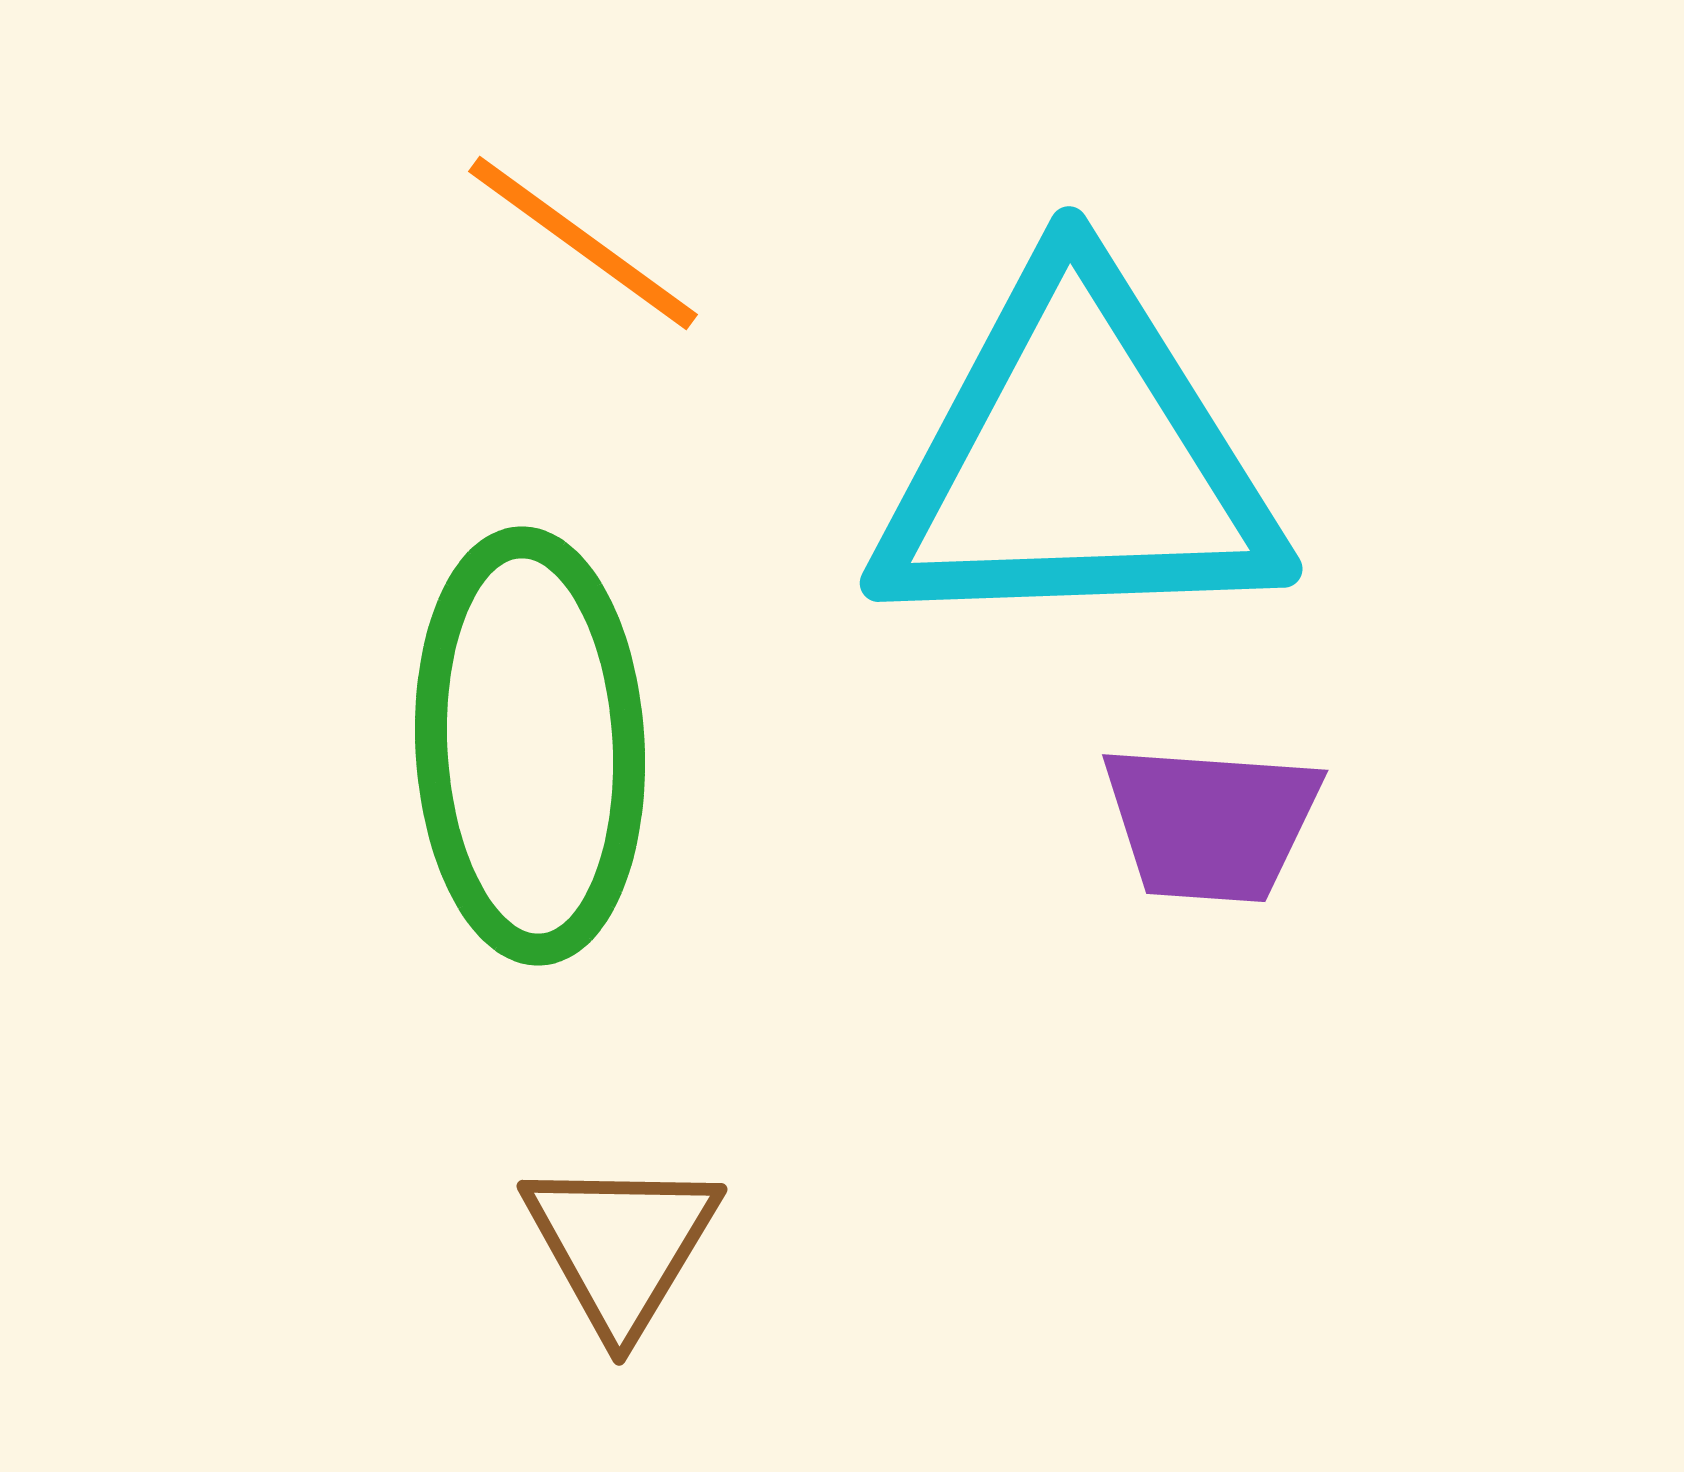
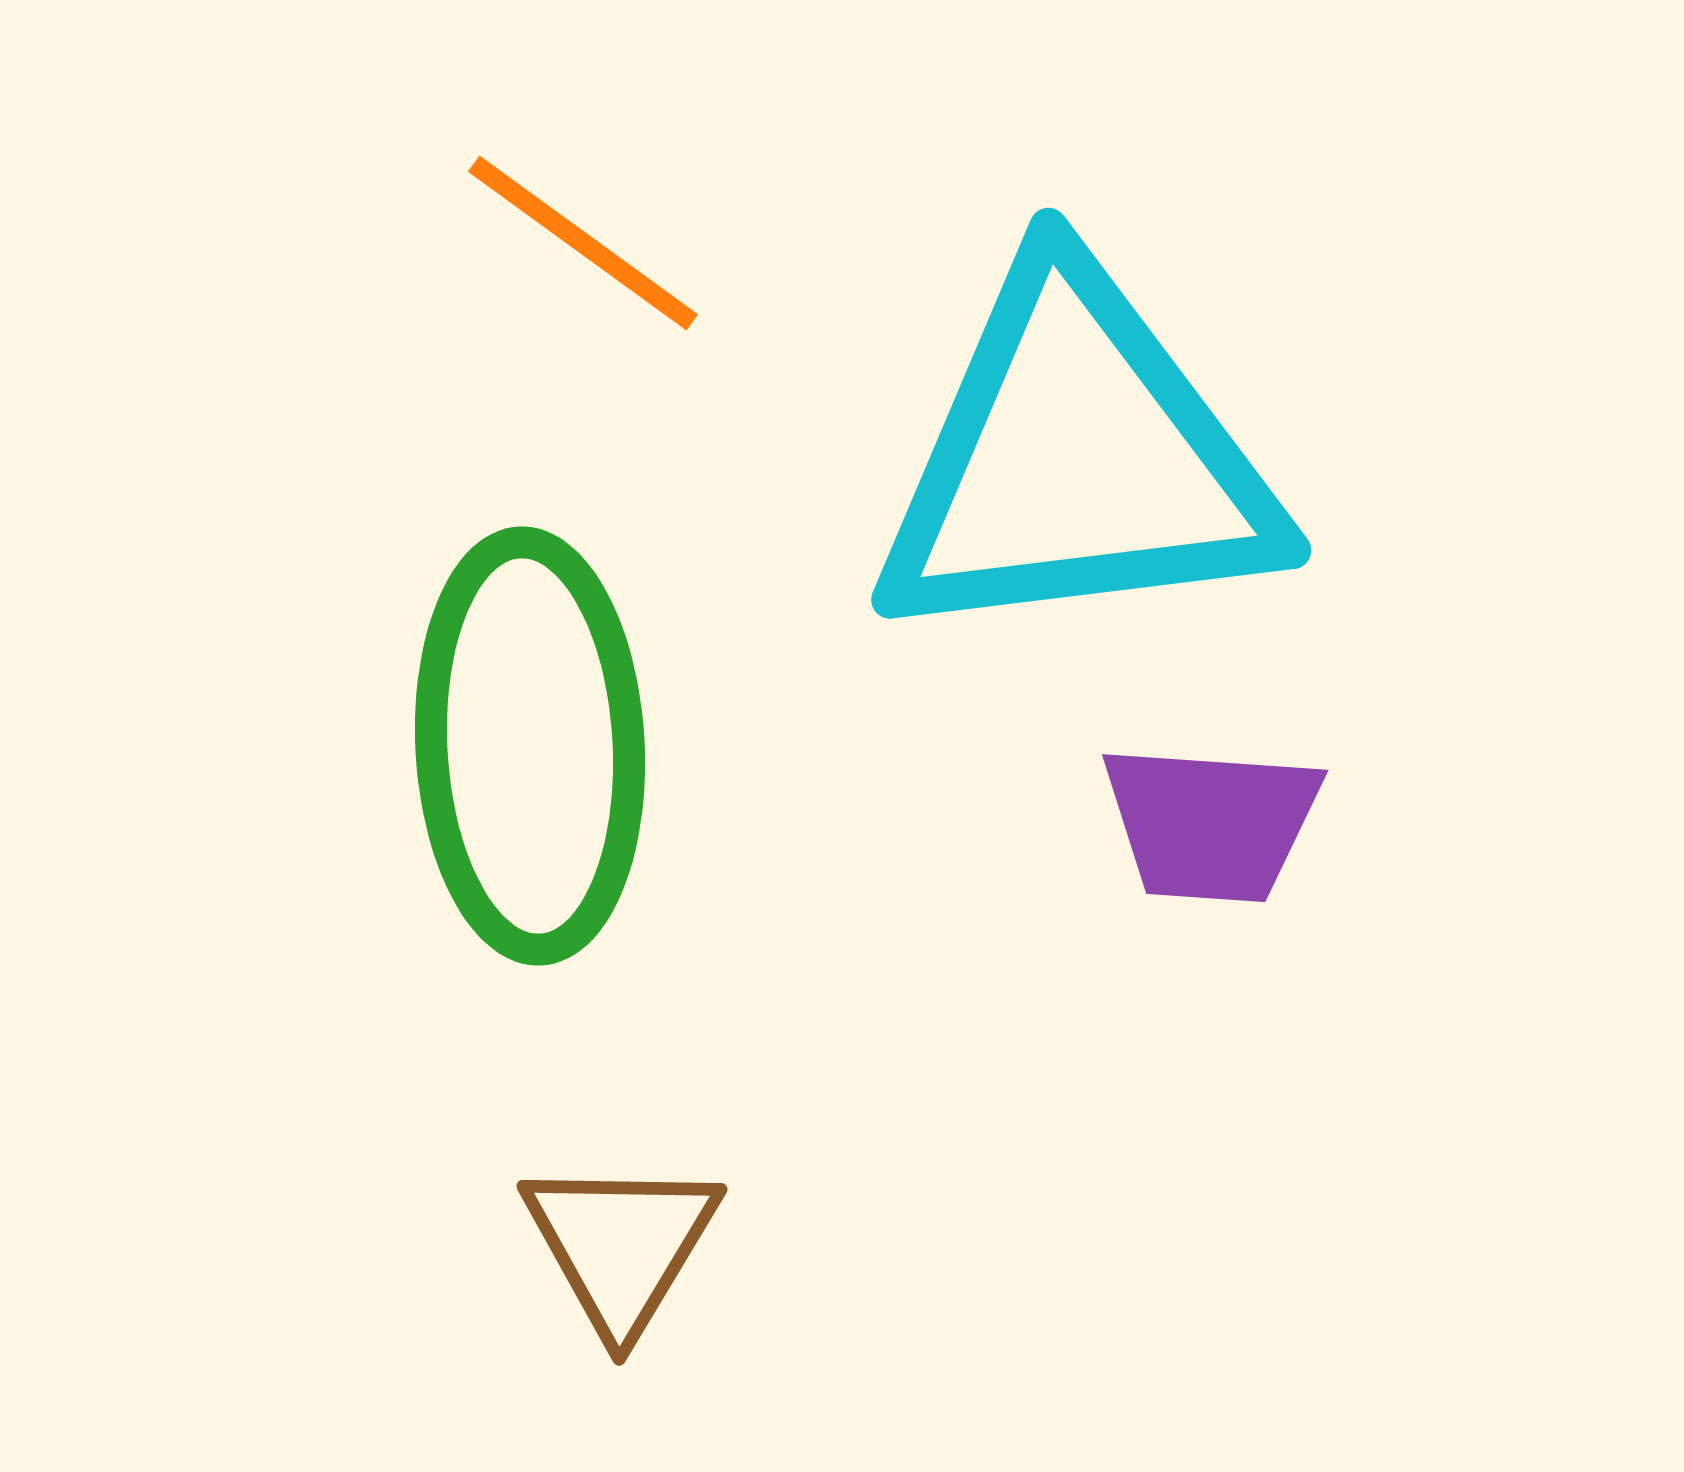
cyan triangle: rotated 5 degrees counterclockwise
